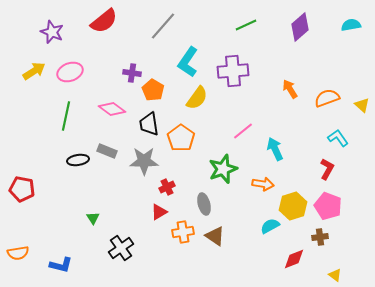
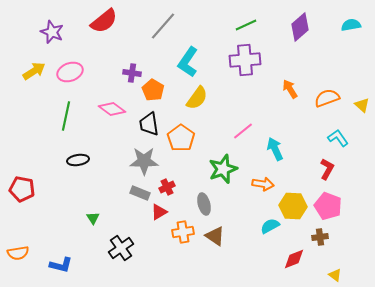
purple cross at (233, 71): moved 12 px right, 11 px up
gray rectangle at (107, 151): moved 33 px right, 42 px down
yellow hexagon at (293, 206): rotated 20 degrees clockwise
